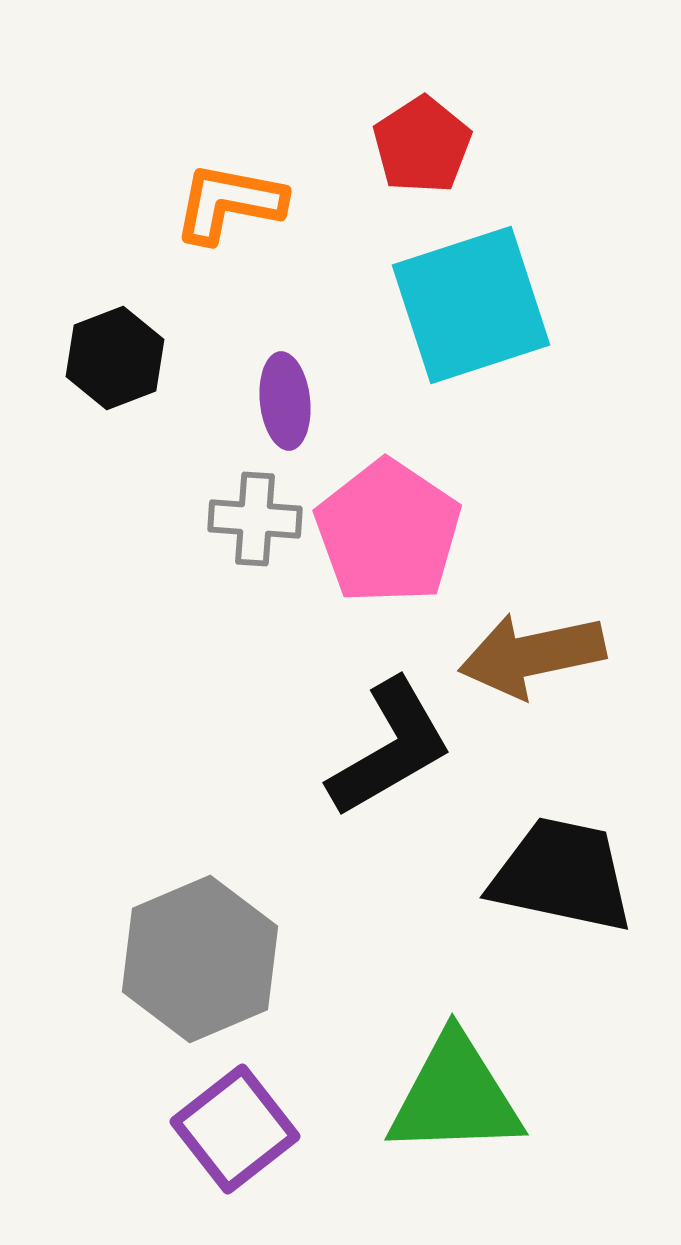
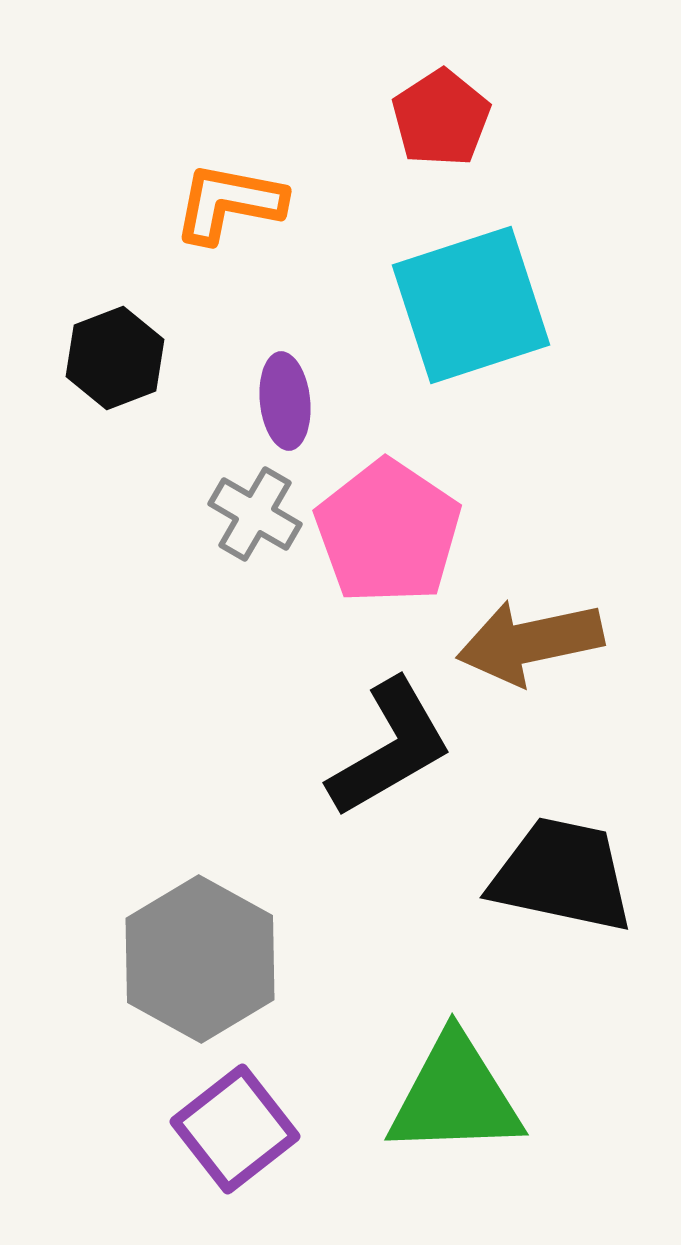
red pentagon: moved 19 px right, 27 px up
gray cross: moved 5 px up; rotated 26 degrees clockwise
brown arrow: moved 2 px left, 13 px up
gray hexagon: rotated 8 degrees counterclockwise
